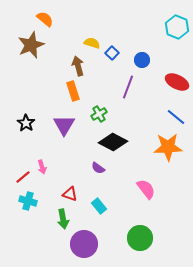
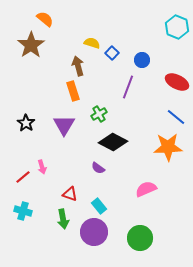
brown star: rotated 12 degrees counterclockwise
pink semicircle: rotated 75 degrees counterclockwise
cyan cross: moved 5 px left, 10 px down
purple circle: moved 10 px right, 12 px up
